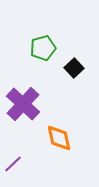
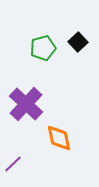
black square: moved 4 px right, 26 px up
purple cross: moved 3 px right
